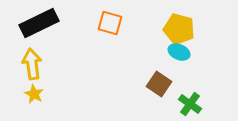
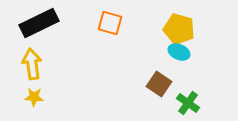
yellow star: moved 3 px down; rotated 24 degrees counterclockwise
green cross: moved 2 px left, 1 px up
